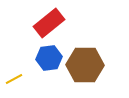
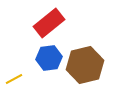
brown hexagon: rotated 15 degrees counterclockwise
